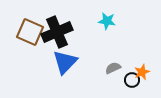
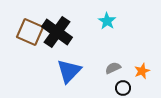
cyan star: rotated 24 degrees clockwise
black cross: rotated 32 degrees counterclockwise
blue triangle: moved 4 px right, 9 px down
orange star: moved 1 px up
black circle: moved 9 px left, 8 px down
